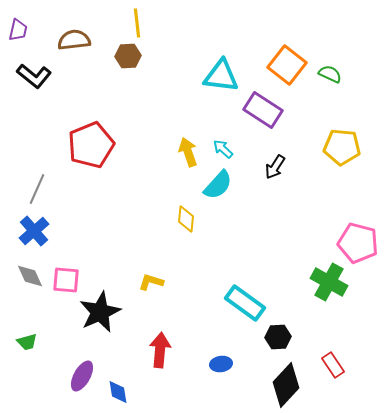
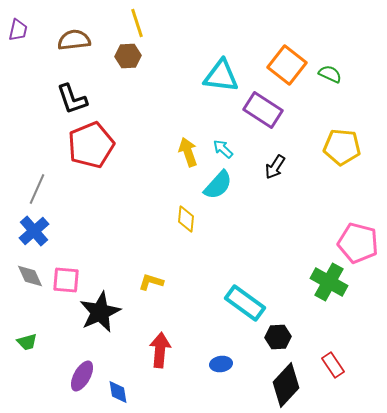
yellow line: rotated 12 degrees counterclockwise
black L-shape: moved 38 px right, 23 px down; rotated 32 degrees clockwise
